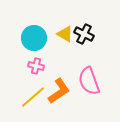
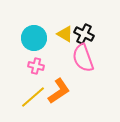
pink semicircle: moved 6 px left, 23 px up
